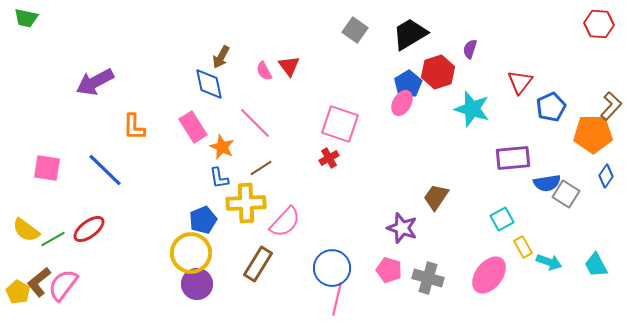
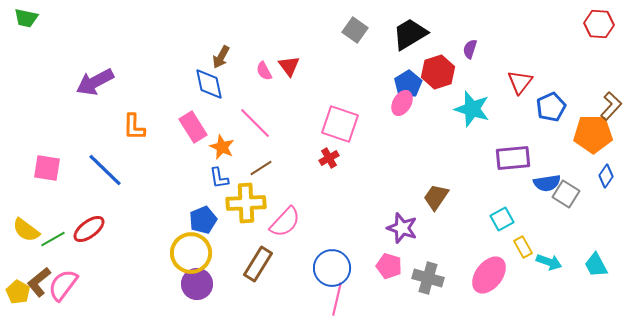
pink pentagon at (389, 270): moved 4 px up
